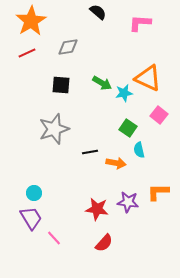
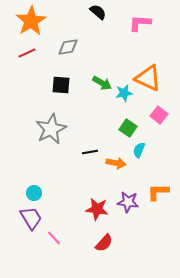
gray star: moved 3 px left; rotated 8 degrees counterclockwise
cyan semicircle: rotated 35 degrees clockwise
